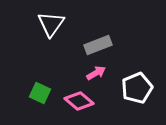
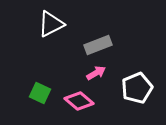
white triangle: rotated 28 degrees clockwise
